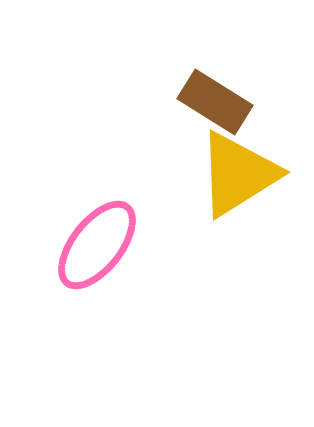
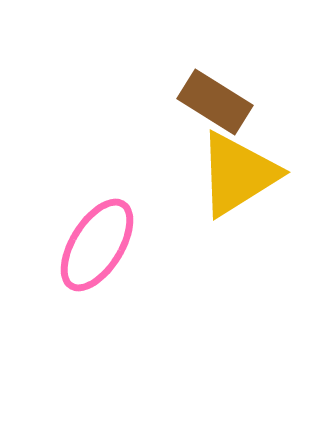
pink ellipse: rotated 6 degrees counterclockwise
